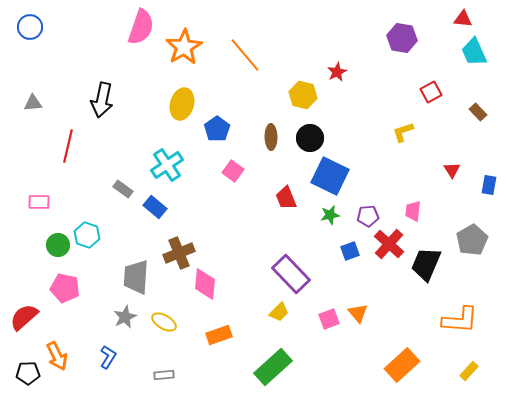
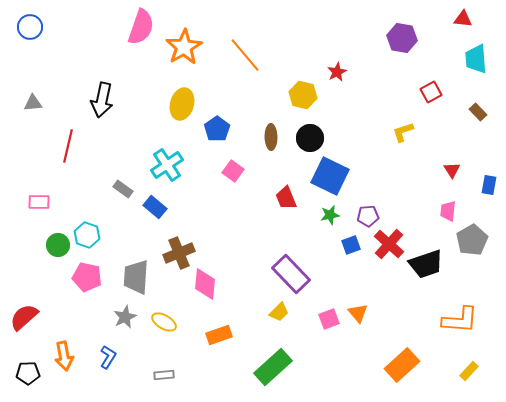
cyan trapezoid at (474, 52): moved 2 px right, 7 px down; rotated 20 degrees clockwise
pink trapezoid at (413, 211): moved 35 px right
blue square at (350, 251): moved 1 px right, 6 px up
black trapezoid at (426, 264): rotated 132 degrees counterclockwise
pink pentagon at (65, 288): moved 22 px right, 11 px up
orange arrow at (57, 356): moved 7 px right; rotated 16 degrees clockwise
